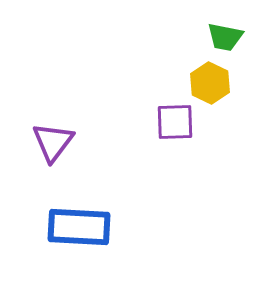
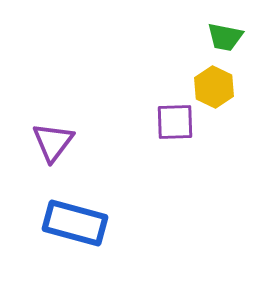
yellow hexagon: moved 4 px right, 4 px down
blue rectangle: moved 4 px left, 4 px up; rotated 12 degrees clockwise
